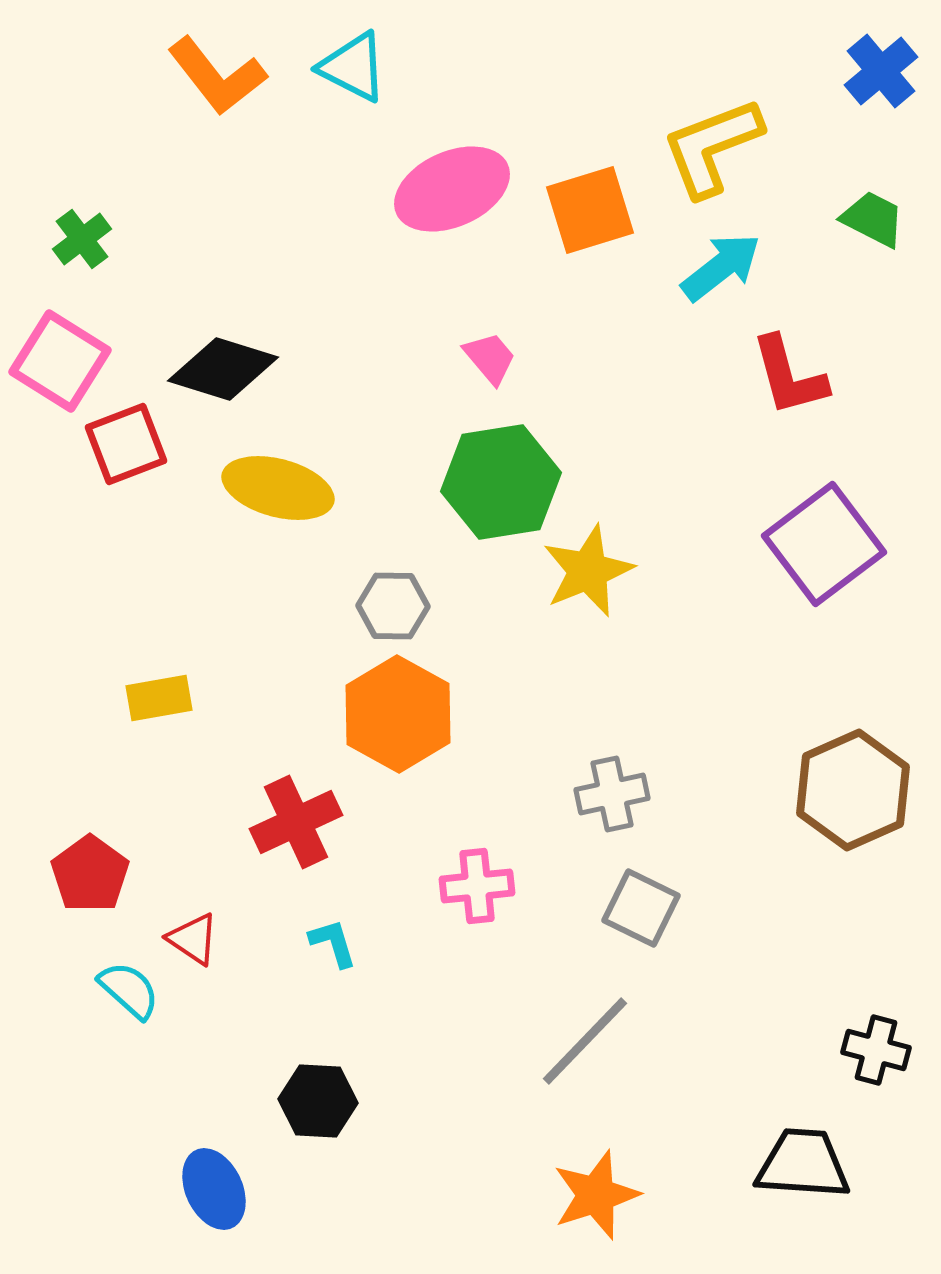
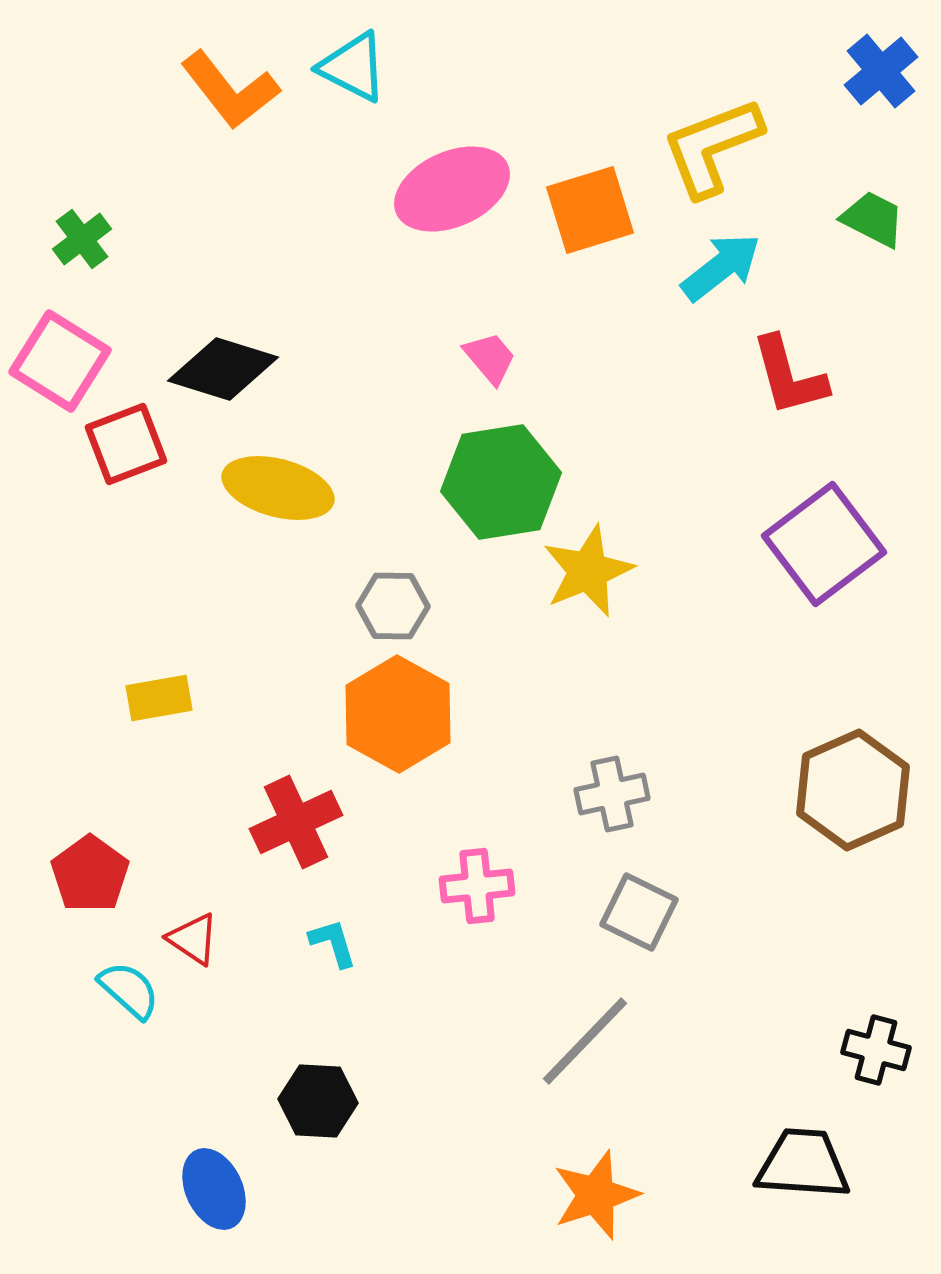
orange L-shape: moved 13 px right, 14 px down
gray square: moved 2 px left, 4 px down
